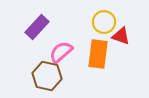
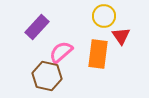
yellow circle: moved 6 px up
red triangle: rotated 36 degrees clockwise
